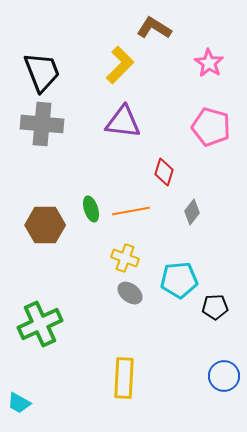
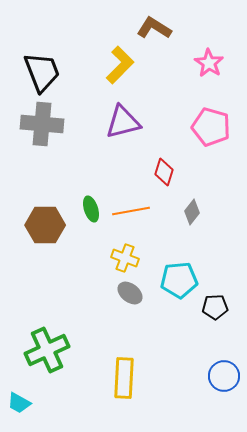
purple triangle: rotated 21 degrees counterclockwise
green cross: moved 7 px right, 26 px down
